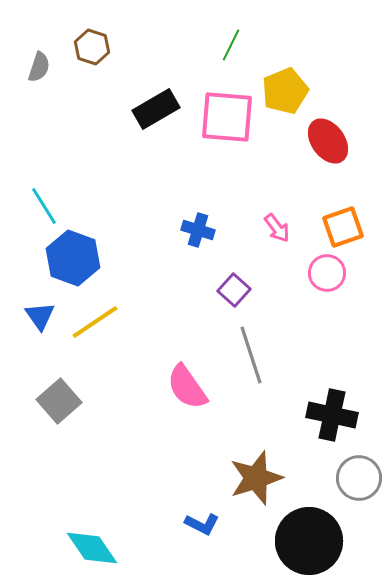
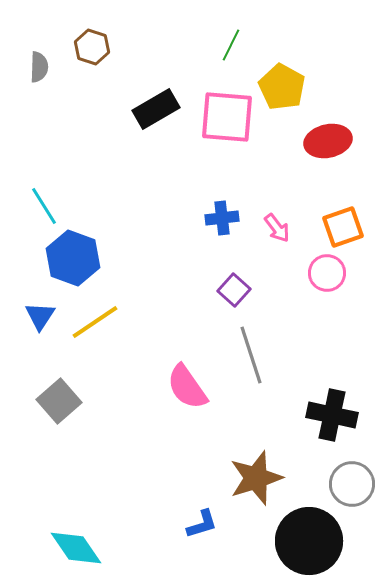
gray semicircle: rotated 16 degrees counterclockwise
yellow pentagon: moved 3 px left, 4 px up; rotated 21 degrees counterclockwise
red ellipse: rotated 66 degrees counterclockwise
blue cross: moved 24 px right, 12 px up; rotated 24 degrees counterclockwise
blue triangle: rotated 8 degrees clockwise
gray circle: moved 7 px left, 6 px down
blue L-shape: rotated 44 degrees counterclockwise
cyan diamond: moved 16 px left
